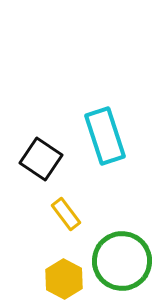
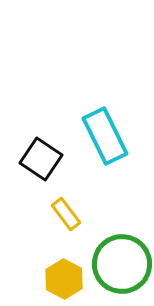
cyan rectangle: rotated 8 degrees counterclockwise
green circle: moved 3 px down
